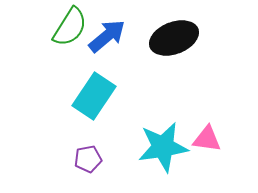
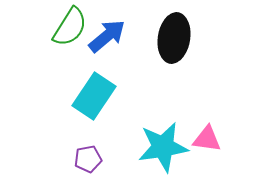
black ellipse: rotated 60 degrees counterclockwise
